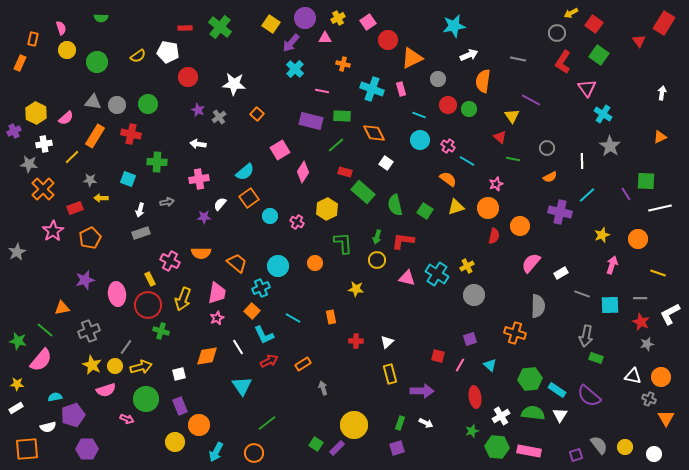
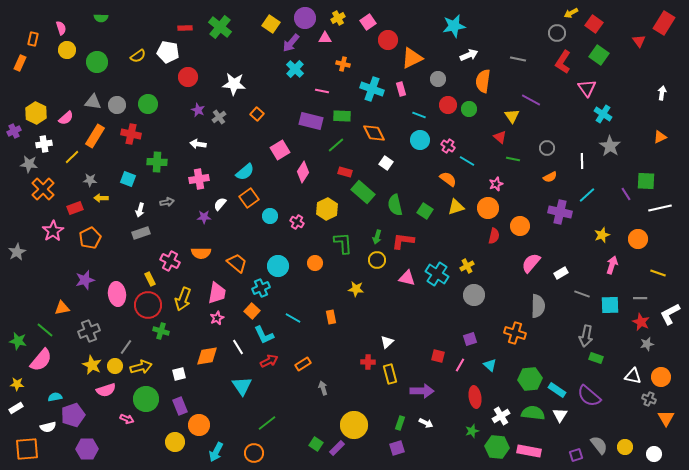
red cross at (356, 341): moved 12 px right, 21 px down
